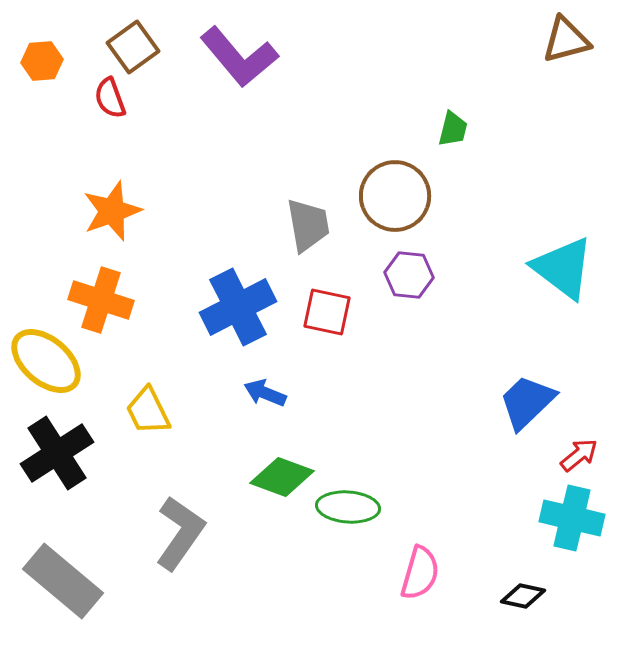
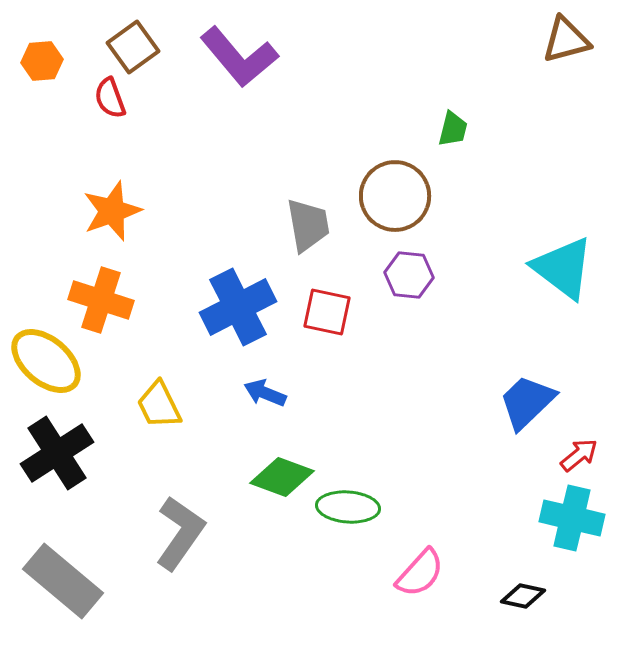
yellow trapezoid: moved 11 px right, 6 px up
pink semicircle: rotated 26 degrees clockwise
